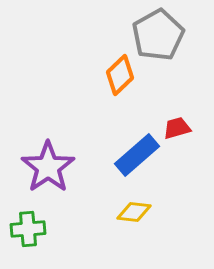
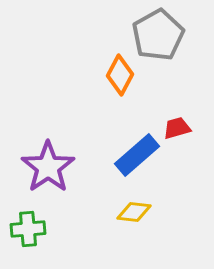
orange diamond: rotated 18 degrees counterclockwise
